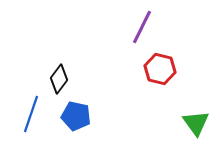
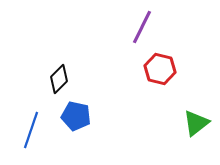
black diamond: rotated 8 degrees clockwise
blue line: moved 16 px down
green triangle: rotated 28 degrees clockwise
